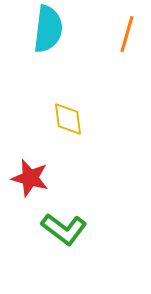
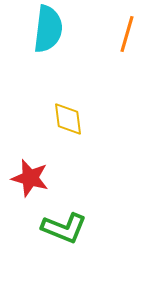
green L-shape: moved 1 px up; rotated 15 degrees counterclockwise
